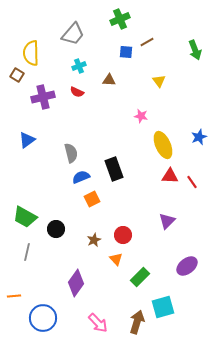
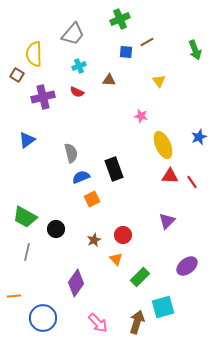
yellow semicircle: moved 3 px right, 1 px down
